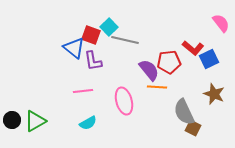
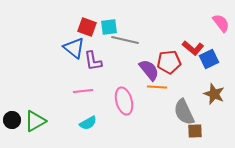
cyan square: rotated 36 degrees clockwise
red square: moved 4 px left, 8 px up
brown square: moved 2 px right, 3 px down; rotated 28 degrees counterclockwise
